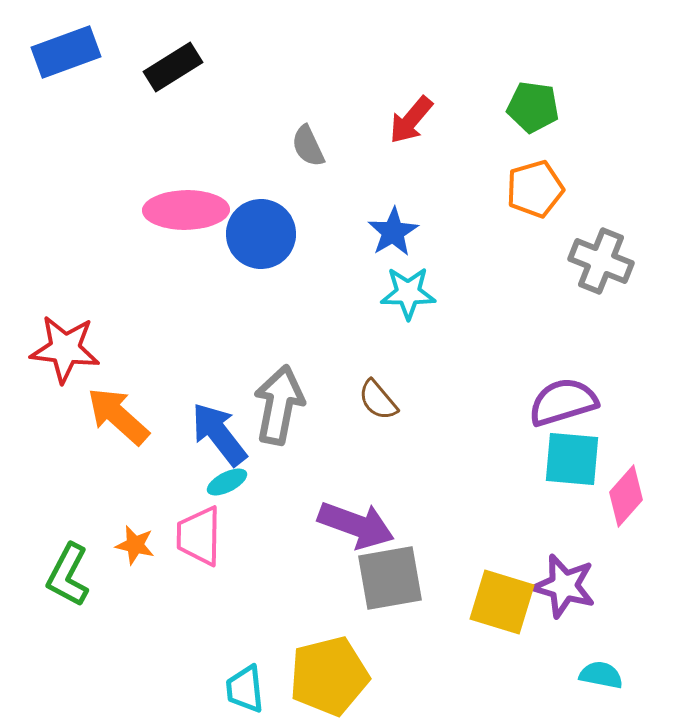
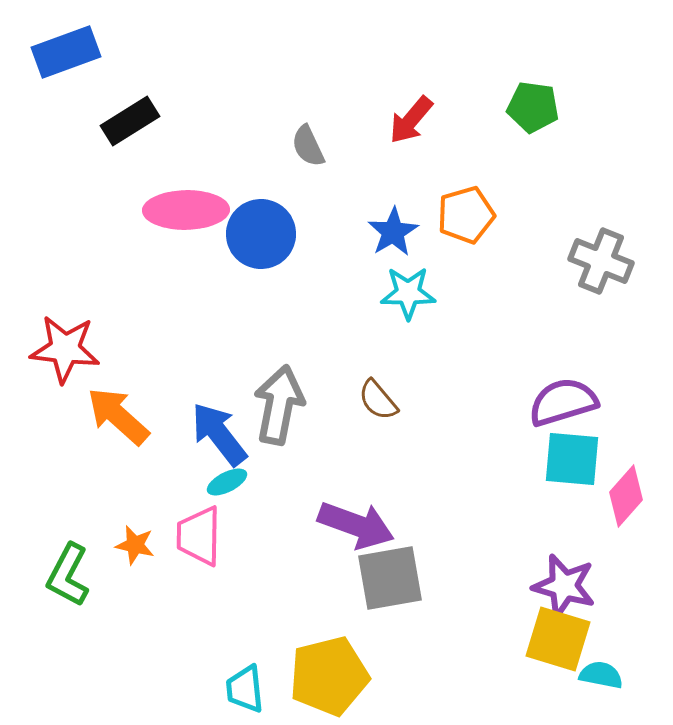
black rectangle: moved 43 px left, 54 px down
orange pentagon: moved 69 px left, 26 px down
yellow square: moved 56 px right, 37 px down
